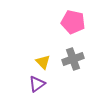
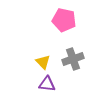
pink pentagon: moved 9 px left, 2 px up
purple triangle: moved 10 px right; rotated 42 degrees clockwise
